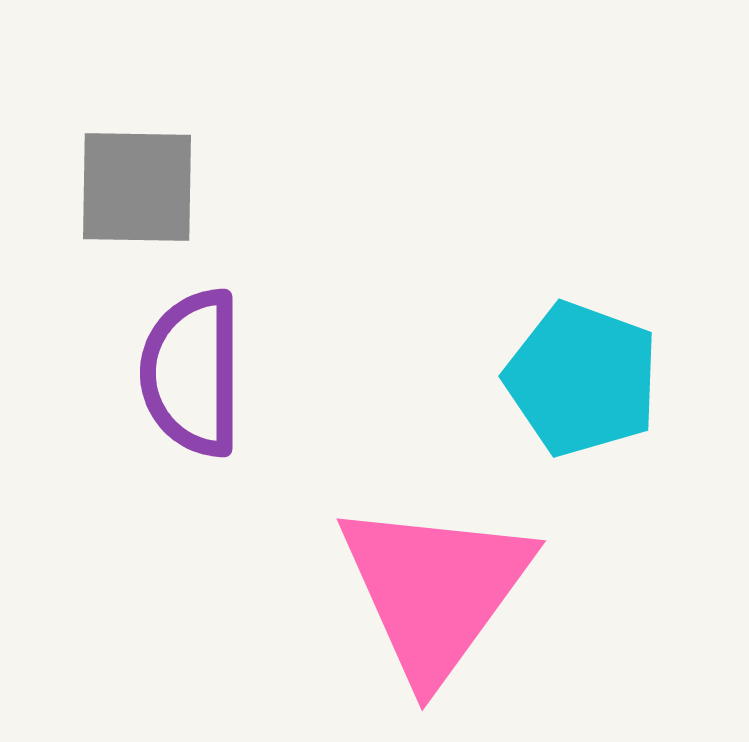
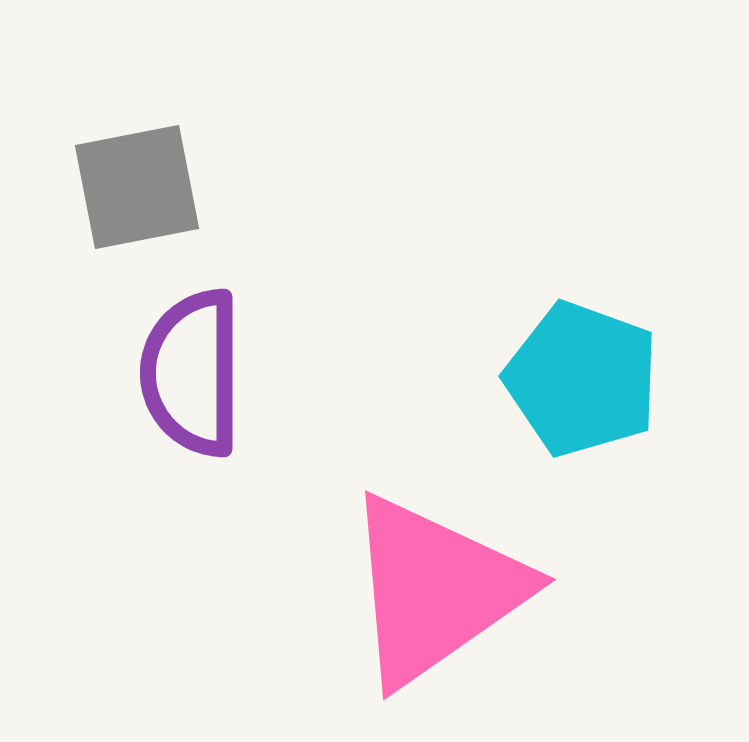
gray square: rotated 12 degrees counterclockwise
pink triangle: rotated 19 degrees clockwise
